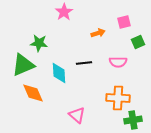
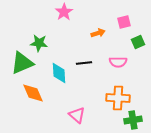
green triangle: moved 1 px left, 2 px up
